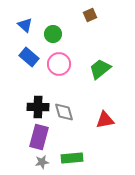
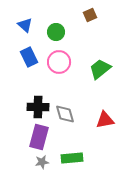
green circle: moved 3 px right, 2 px up
blue rectangle: rotated 24 degrees clockwise
pink circle: moved 2 px up
gray diamond: moved 1 px right, 2 px down
